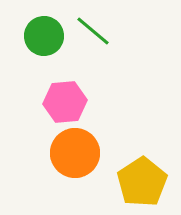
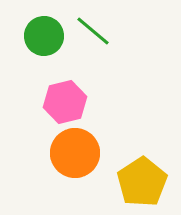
pink hexagon: rotated 9 degrees counterclockwise
